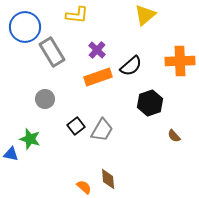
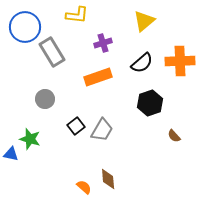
yellow triangle: moved 1 px left, 6 px down
purple cross: moved 6 px right, 7 px up; rotated 30 degrees clockwise
black semicircle: moved 11 px right, 3 px up
